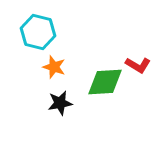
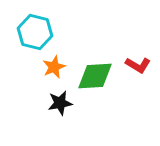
cyan hexagon: moved 3 px left
orange star: rotated 30 degrees clockwise
green diamond: moved 10 px left, 6 px up
